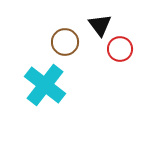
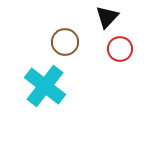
black triangle: moved 7 px right, 8 px up; rotated 20 degrees clockwise
cyan cross: moved 1 px down
